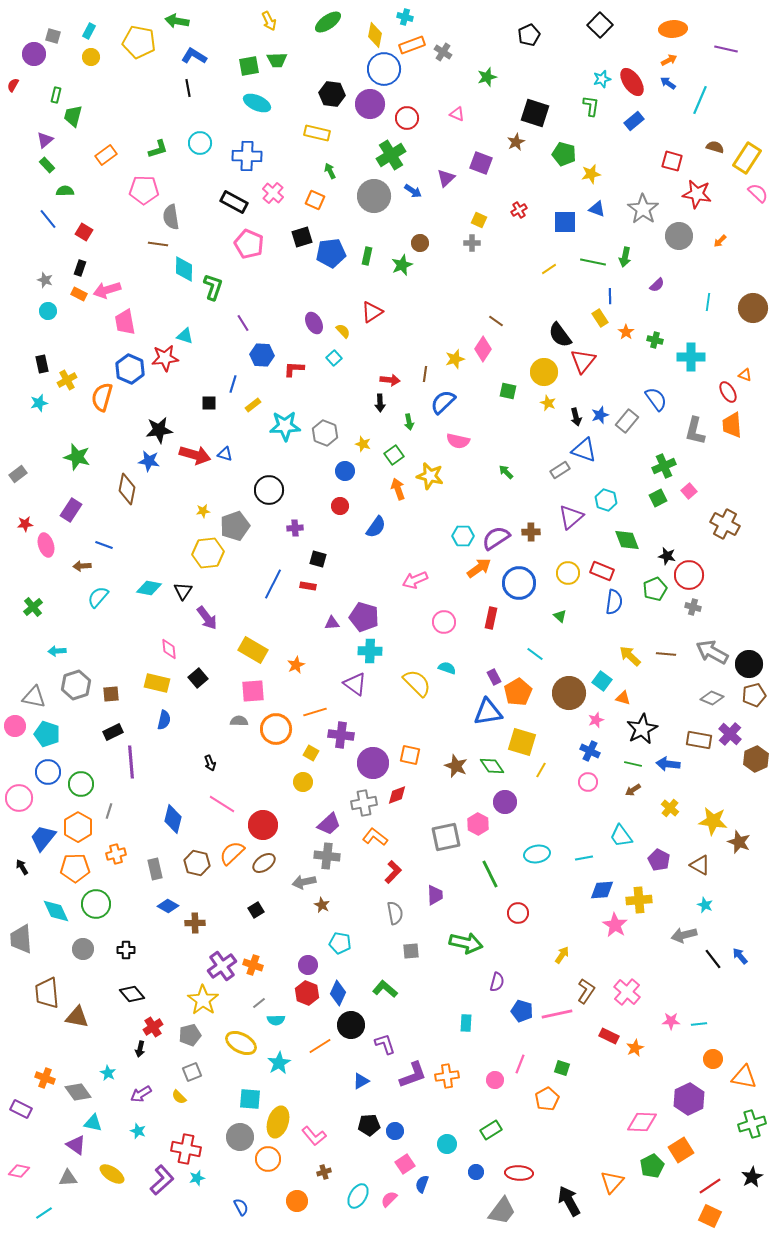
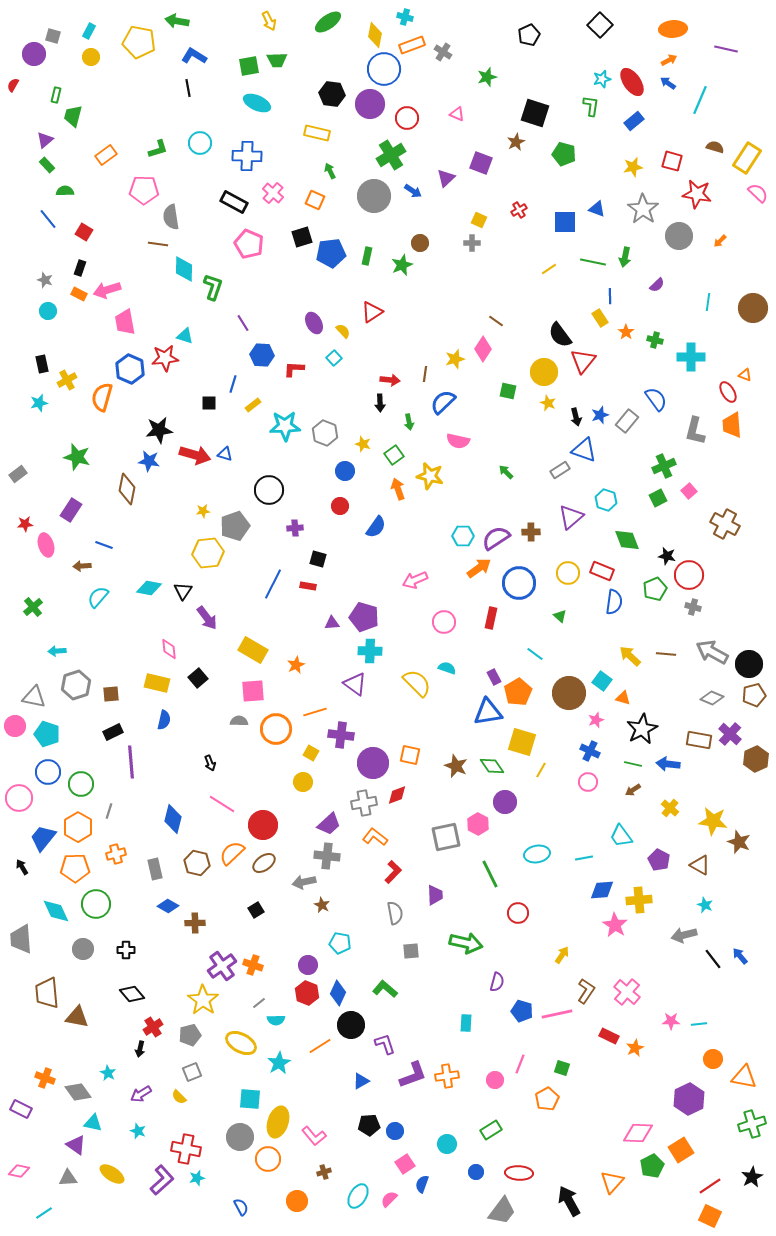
yellow star at (591, 174): moved 42 px right, 7 px up
pink diamond at (642, 1122): moved 4 px left, 11 px down
